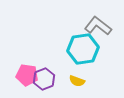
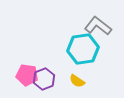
yellow semicircle: rotated 14 degrees clockwise
